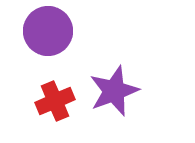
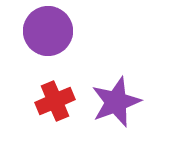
purple star: moved 2 px right, 11 px down
